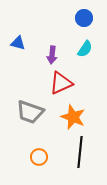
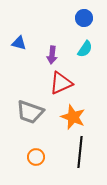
blue triangle: moved 1 px right
orange circle: moved 3 px left
